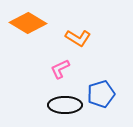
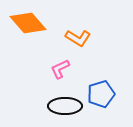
orange diamond: rotated 18 degrees clockwise
black ellipse: moved 1 px down
